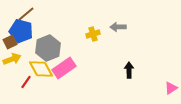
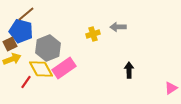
brown square: moved 2 px down
